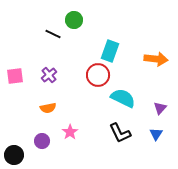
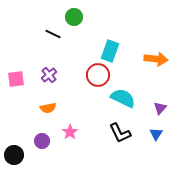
green circle: moved 3 px up
pink square: moved 1 px right, 3 px down
